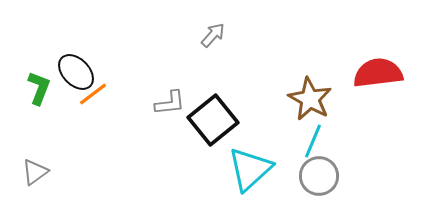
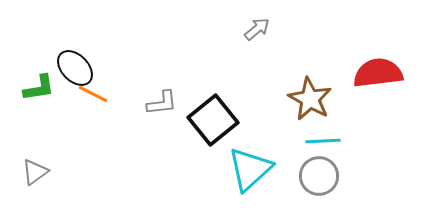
gray arrow: moved 44 px right, 6 px up; rotated 8 degrees clockwise
black ellipse: moved 1 px left, 4 px up
green L-shape: rotated 60 degrees clockwise
orange line: rotated 64 degrees clockwise
gray L-shape: moved 8 px left
cyan line: moved 10 px right; rotated 64 degrees clockwise
